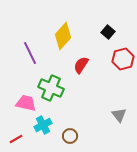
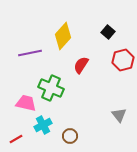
purple line: rotated 75 degrees counterclockwise
red hexagon: moved 1 px down
